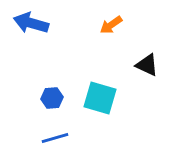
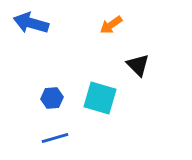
black triangle: moved 9 px left; rotated 20 degrees clockwise
